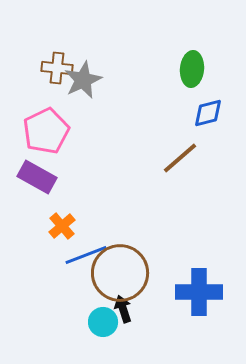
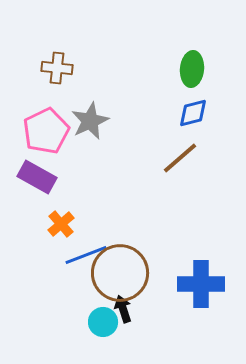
gray star: moved 7 px right, 41 px down
blue diamond: moved 15 px left
orange cross: moved 1 px left, 2 px up
blue cross: moved 2 px right, 8 px up
